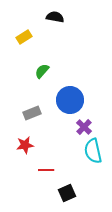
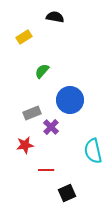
purple cross: moved 33 px left
